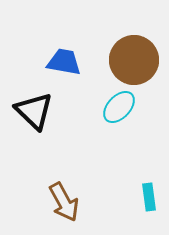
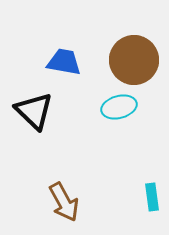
cyan ellipse: rotated 32 degrees clockwise
cyan rectangle: moved 3 px right
